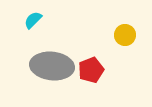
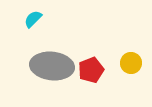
cyan semicircle: moved 1 px up
yellow circle: moved 6 px right, 28 px down
